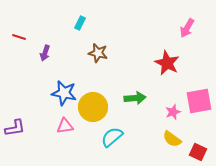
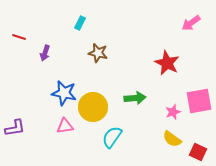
pink arrow: moved 4 px right, 5 px up; rotated 24 degrees clockwise
cyan semicircle: rotated 15 degrees counterclockwise
